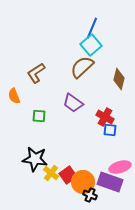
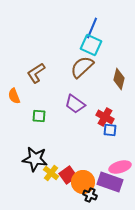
cyan square: rotated 25 degrees counterclockwise
purple trapezoid: moved 2 px right, 1 px down
